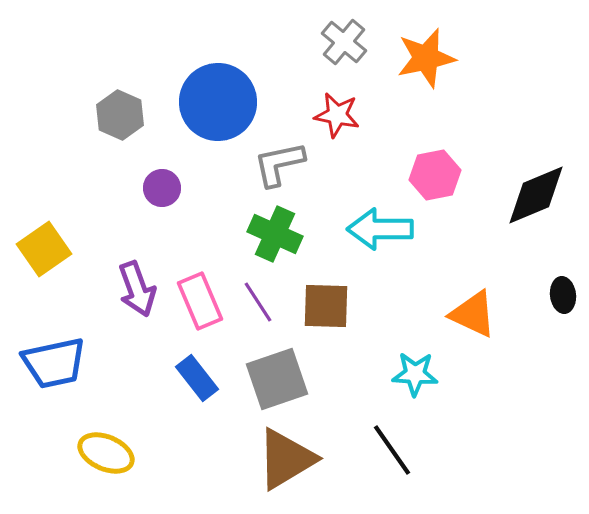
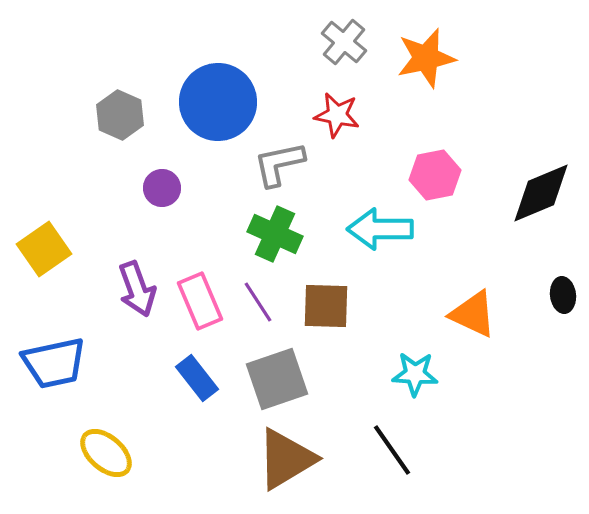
black diamond: moved 5 px right, 2 px up
yellow ellipse: rotated 18 degrees clockwise
